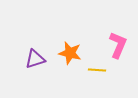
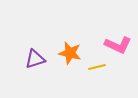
pink L-shape: rotated 92 degrees clockwise
yellow line: moved 3 px up; rotated 18 degrees counterclockwise
